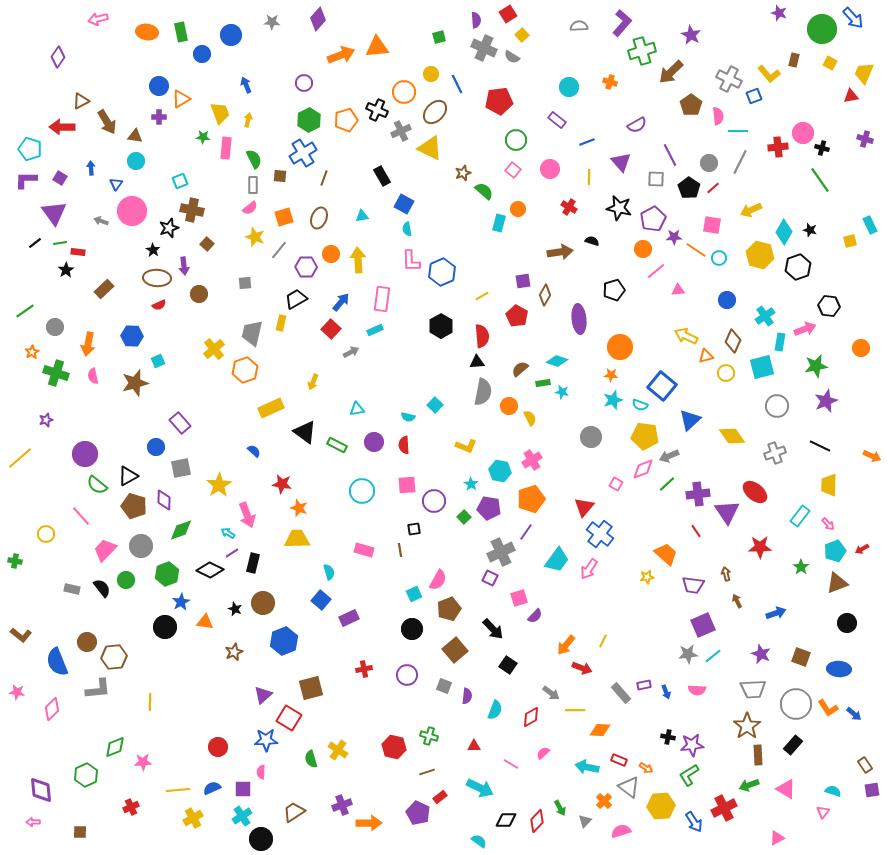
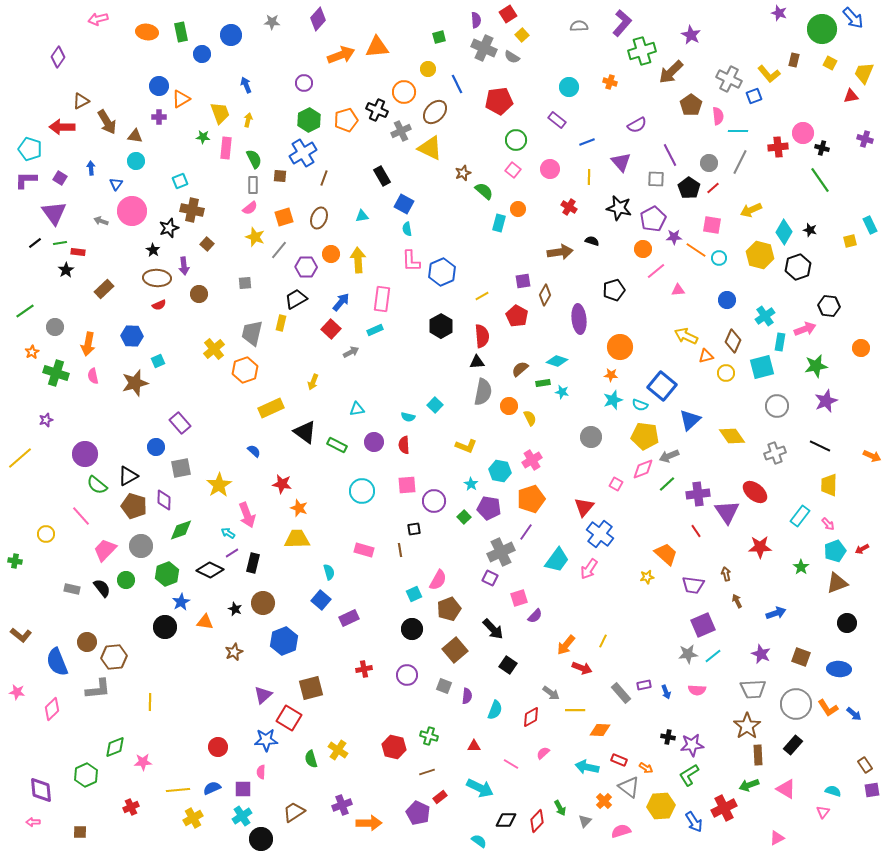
yellow circle at (431, 74): moved 3 px left, 5 px up
